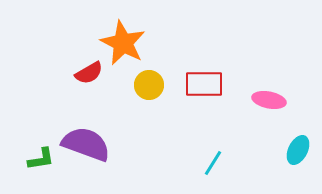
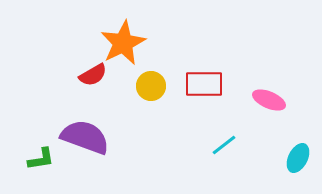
orange star: rotated 18 degrees clockwise
red semicircle: moved 4 px right, 2 px down
yellow circle: moved 2 px right, 1 px down
pink ellipse: rotated 12 degrees clockwise
purple semicircle: moved 1 px left, 7 px up
cyan ellipse: moved 8 px down
cyan line: moved 11 px right, 18 px up; rotated 20 degrees clockwise
